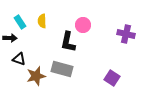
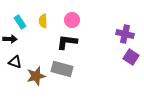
yellow semicircle: moved 1 px right
pink circle: moved 11 px left, 5 px up
purple cross: moved 1 px left
black arrow: moved 1 px down
black L-shape: moved 1 px left; rotated 85 degrees clockwise
black triangle: moved 4 px left, 3 px down
purple square: moved 19 px right, 21 px up
